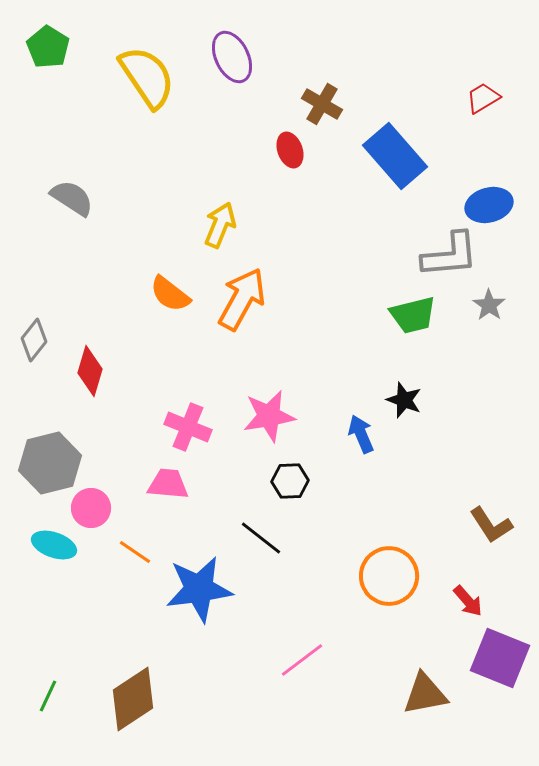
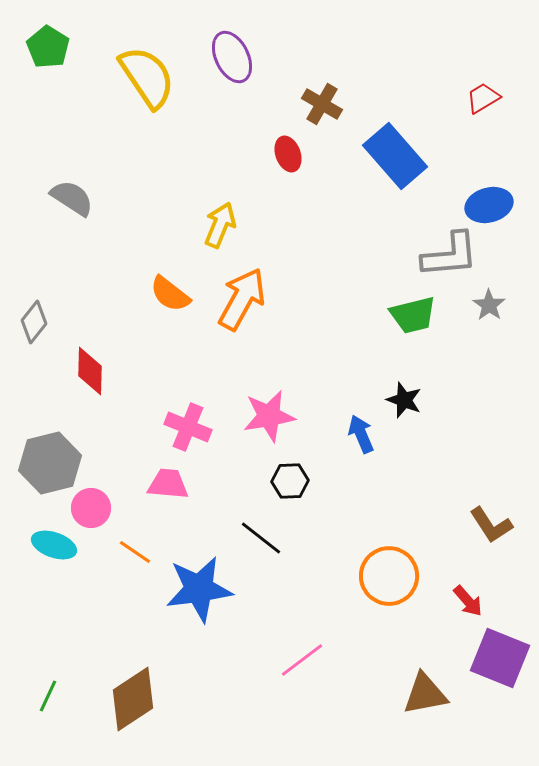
red ellipse: moved 2 px left, 4 px down
gray diamond: moved 18 px up
red diamond: rotated 15 degrees counterclockwise
